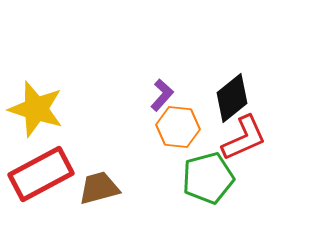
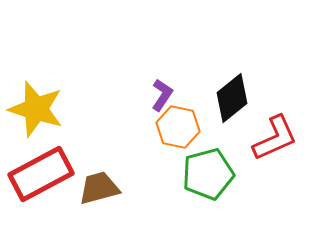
purple L-shape: rotated 8 degrees counterclockwise
orange hexagon: rotated 6 degrees clockwise
red L-shape: moved 31 px right
green pentagon: moved 4 px up
